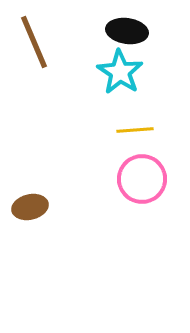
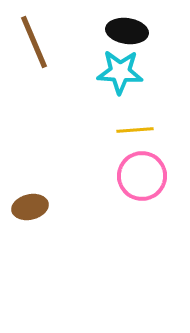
cyan star: rotated 30 degrees counterclockwise
pink circle: moved 3 px up
